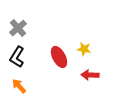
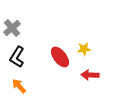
gray cross: moved 6 px left
yellow star: rotated 16 degrees counterclockwise
red ellipse: moved 1 px right; rotated 10 degrees counterclockwise
